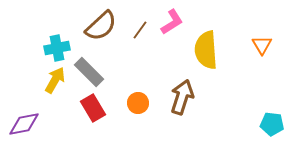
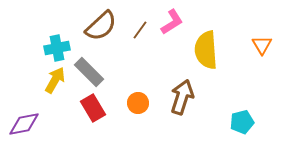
cyan pentagon: moved 30 px left, 2 px up; rotated 20 degrees counterclockwise
